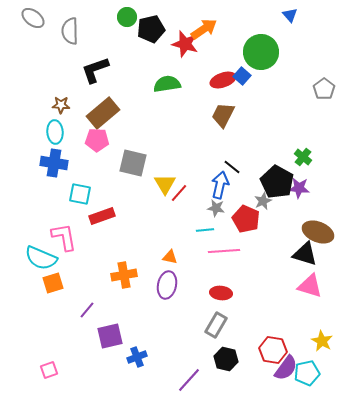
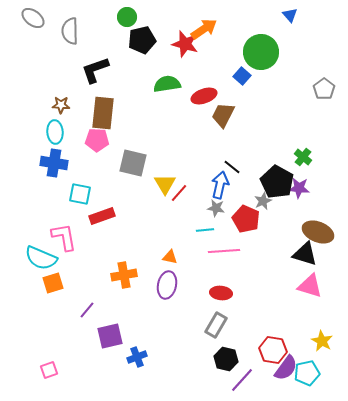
black pentagon at (151, 29): moved 9 px left, 11 px down
red ellipse at (223, 80): moved 19 px left, 16 px down
brown rectangle at (103, 113): rotated 44 degrees counterclockwise
purple line at (189, 380): moved 53 px right
